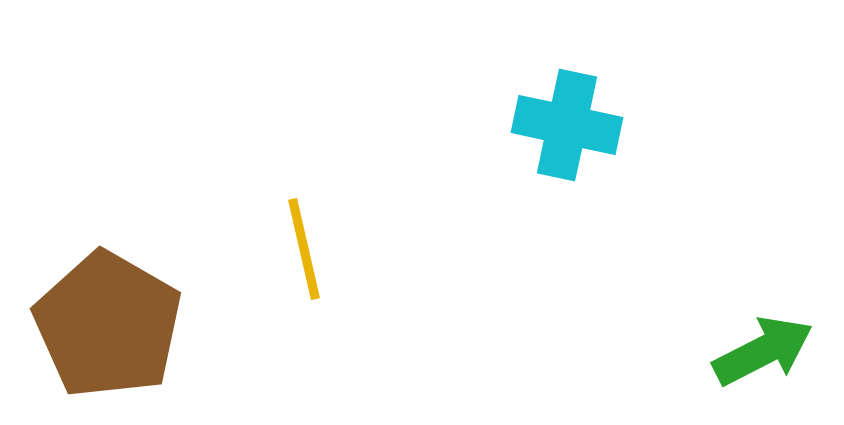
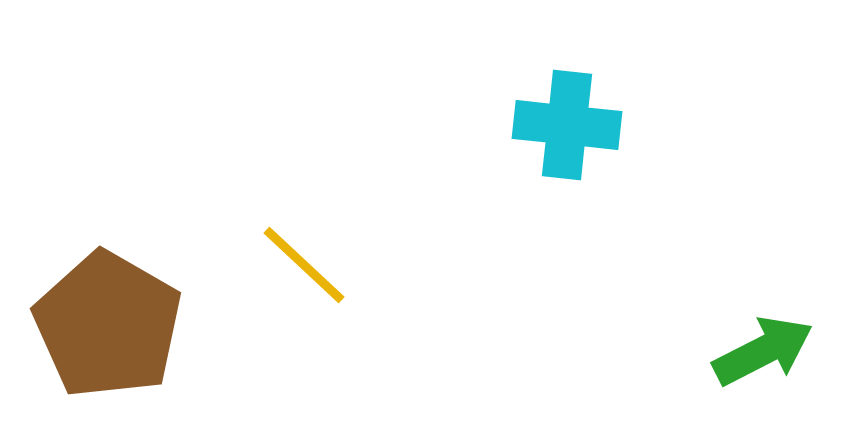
cyan cross: rotated 6 degrees counterclockwise
yellow line: moved 16 px down; rotated 34 degrees counterclockwise
